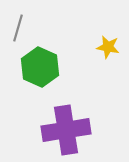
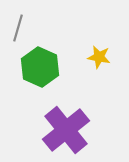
yellow star: moved 9 px left, 10 px down
purple cross: rotated 30 degrees counterclockwise
